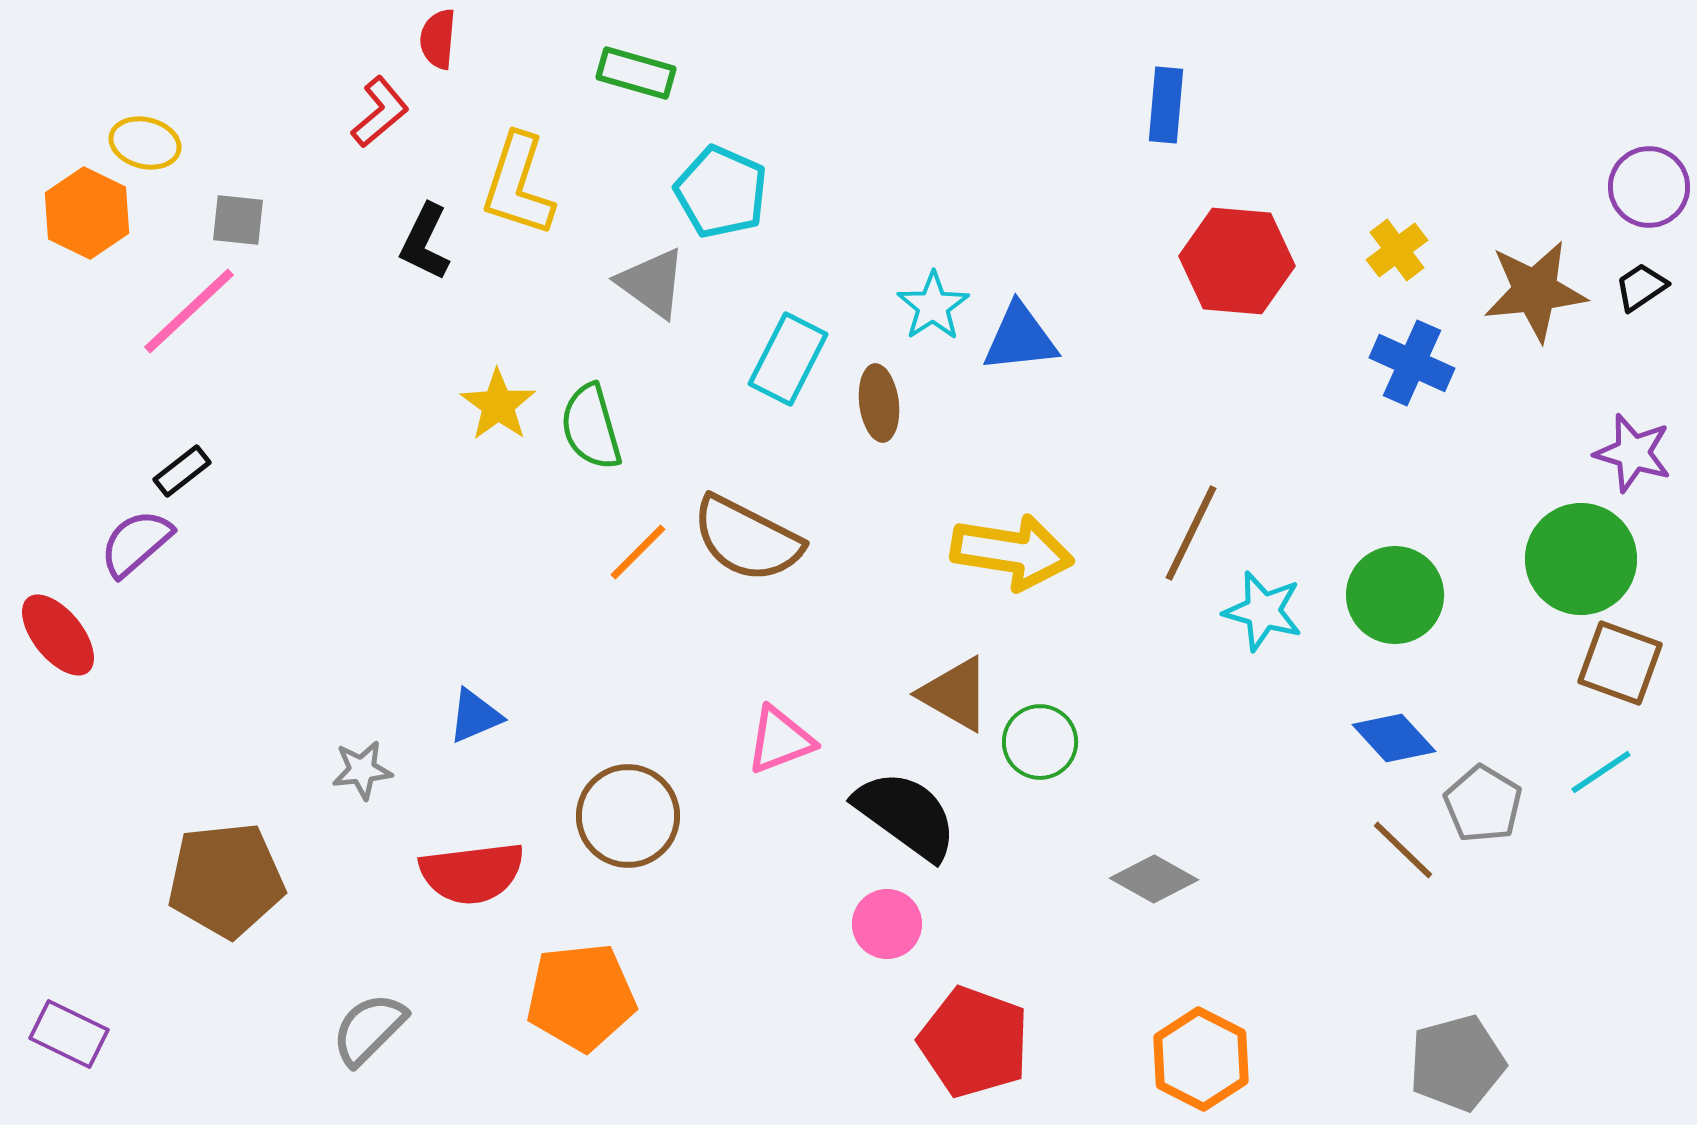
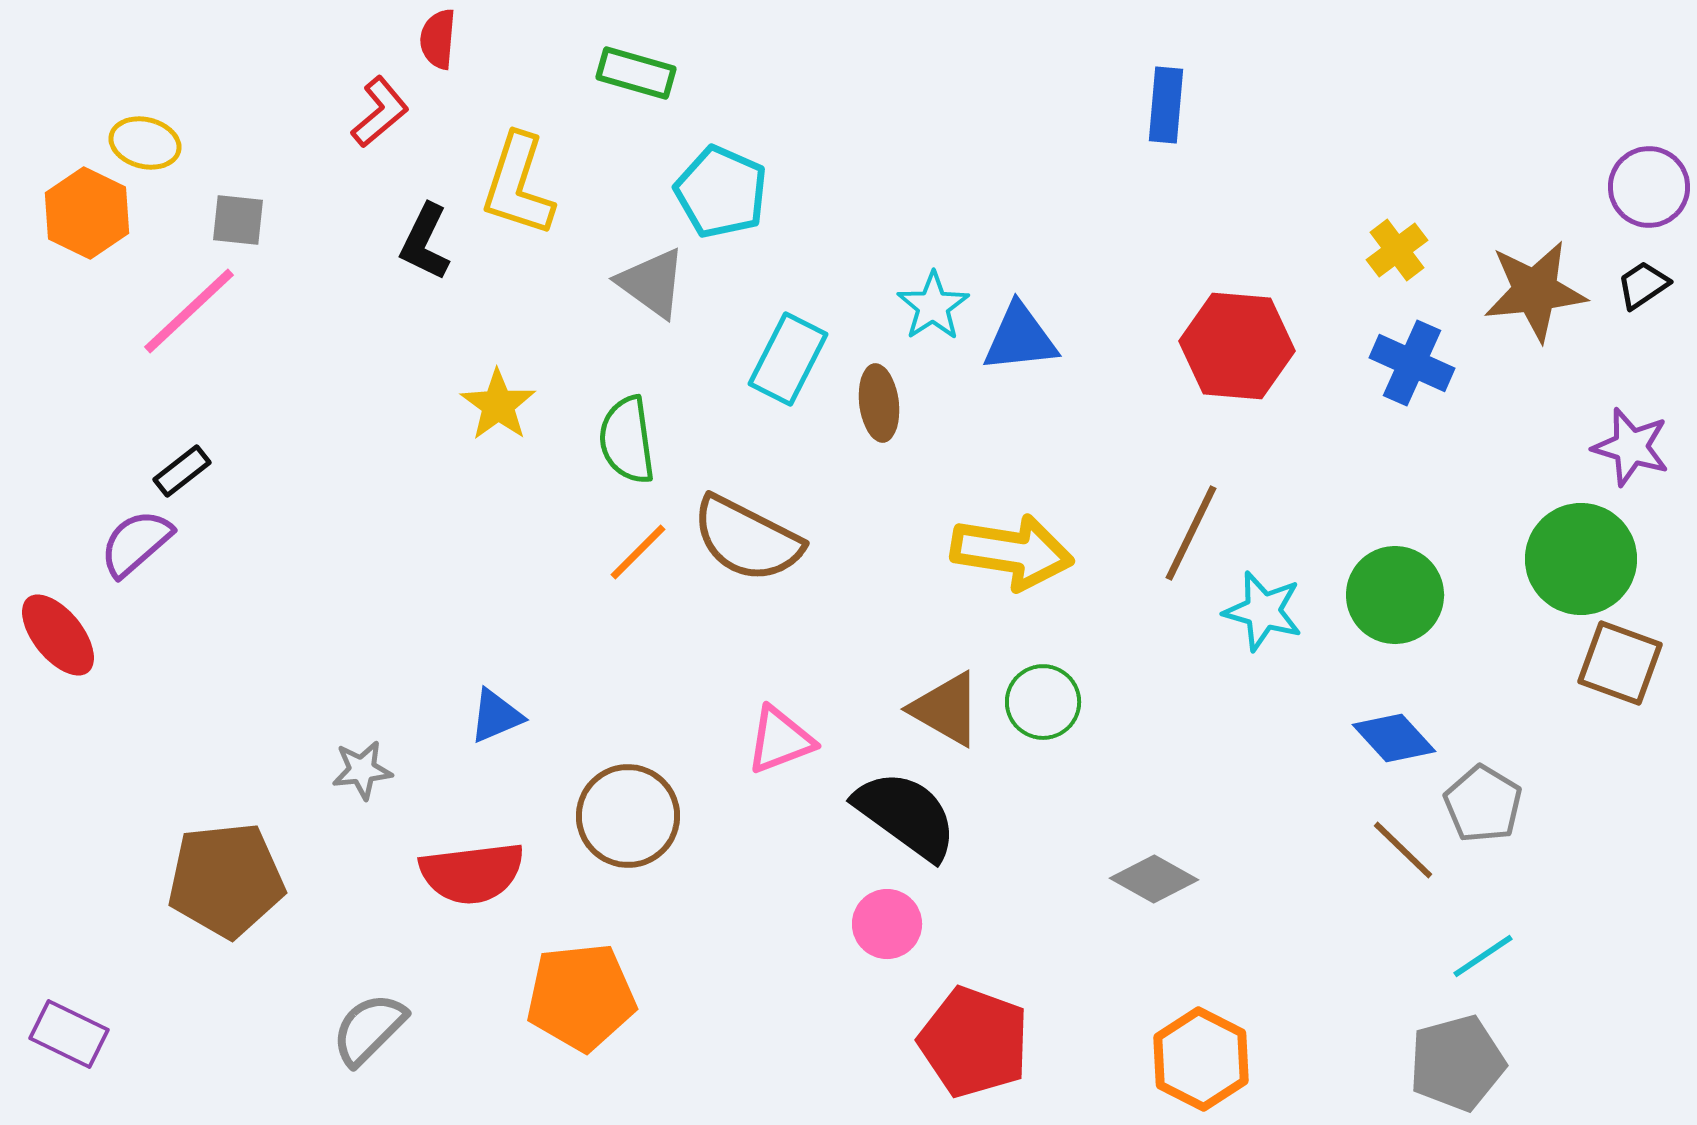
red hexagon at (1237, 261): moved 85 px down
black trapezoid at (1641, 287): moved 2 px right, 2 px up
green semicircle at (591, 427): moved 36 px right, 13 px down; rotated 8 degrees clockwise
purple star at (1633, 453): moved 2 px left, 6 px up
brown triangle at (955, 694): moved 9 px left, 15 px down
blue triangle at (475, 716): moved 21 px right
green circle at (1040, 742): moved 3 px right, 40 px up
cyan line at (1601, 772): moved 118 px left, 184 px down
